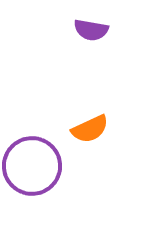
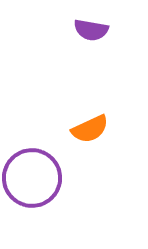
purple circle: moved 12 px down
